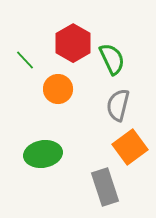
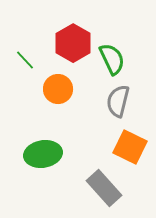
gray semicircle: moved 4 px up
orange square: rotated 28 degrees counterclockwise
gray rectangle: moved 1 px left, 1 px down; rotated 24 degrees counterclockwise
